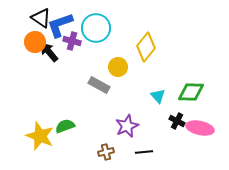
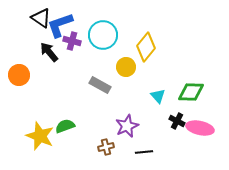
cyan circle: moved 7 px right, 7 px down
orange circle: moved 16 px left, 33 px down
yellow circle: moved 8 px right
gray rectangle: moved 1 px right
brown cross: moved 5 px up
